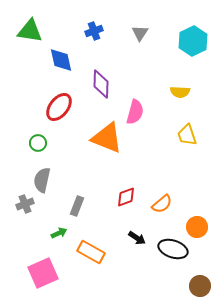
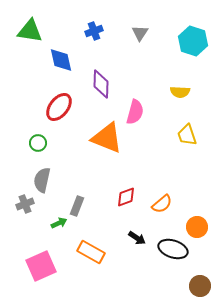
cyan hexagon: rotated 16 degrees counterclockwise
green arrow: moved 10 px up
pink square: moved 2 px left, 7 px up
